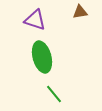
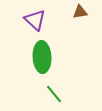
purple triangle: rotated 25 degrees clockwise
green ellipse: rotated 12 degrees clockwise
